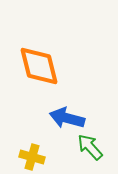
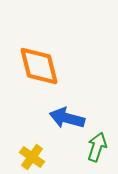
green arrow: moved 7 px right; rotated 60 degrees clockwise
yellow cross: rotated 20 degrees clockwise
